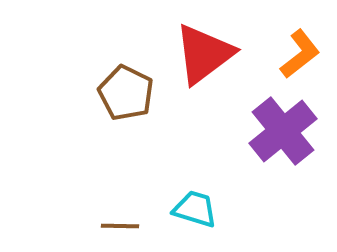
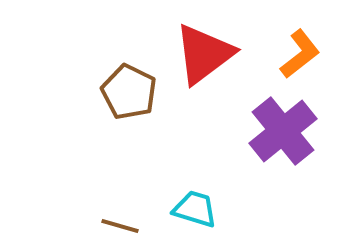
brown pentagon: moved 3 px right, 1 px up
brown line: rotated 15 degrees clockwise
